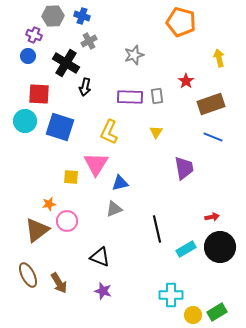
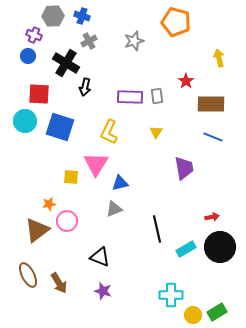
orange pentagon: moved 5 px left
gray star: moved 14 px up
brown rectangle: rotated 20 degrees clockwise
